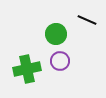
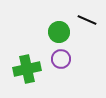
green circle: moved 3 px right, 2 px up
purple circle: moved 1 px right, 2 px up
